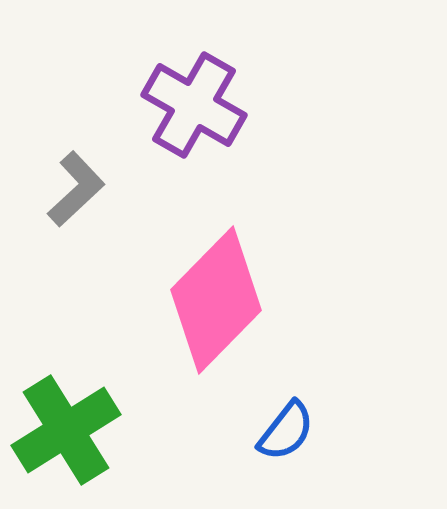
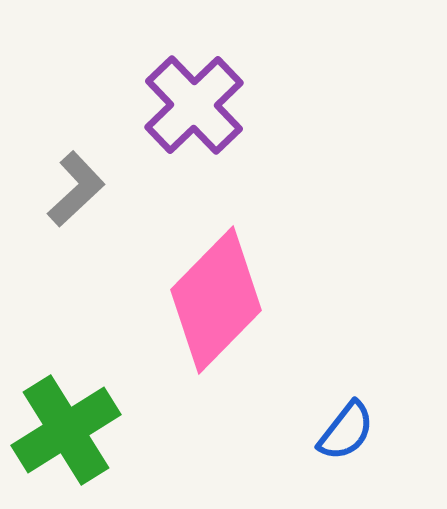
purple cross: rotated 16 degrees clockwise
blue semicircle: moved 60 px right
